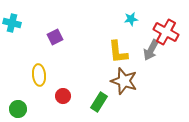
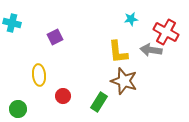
gray arrow: rotated 70 degrees clockwise
